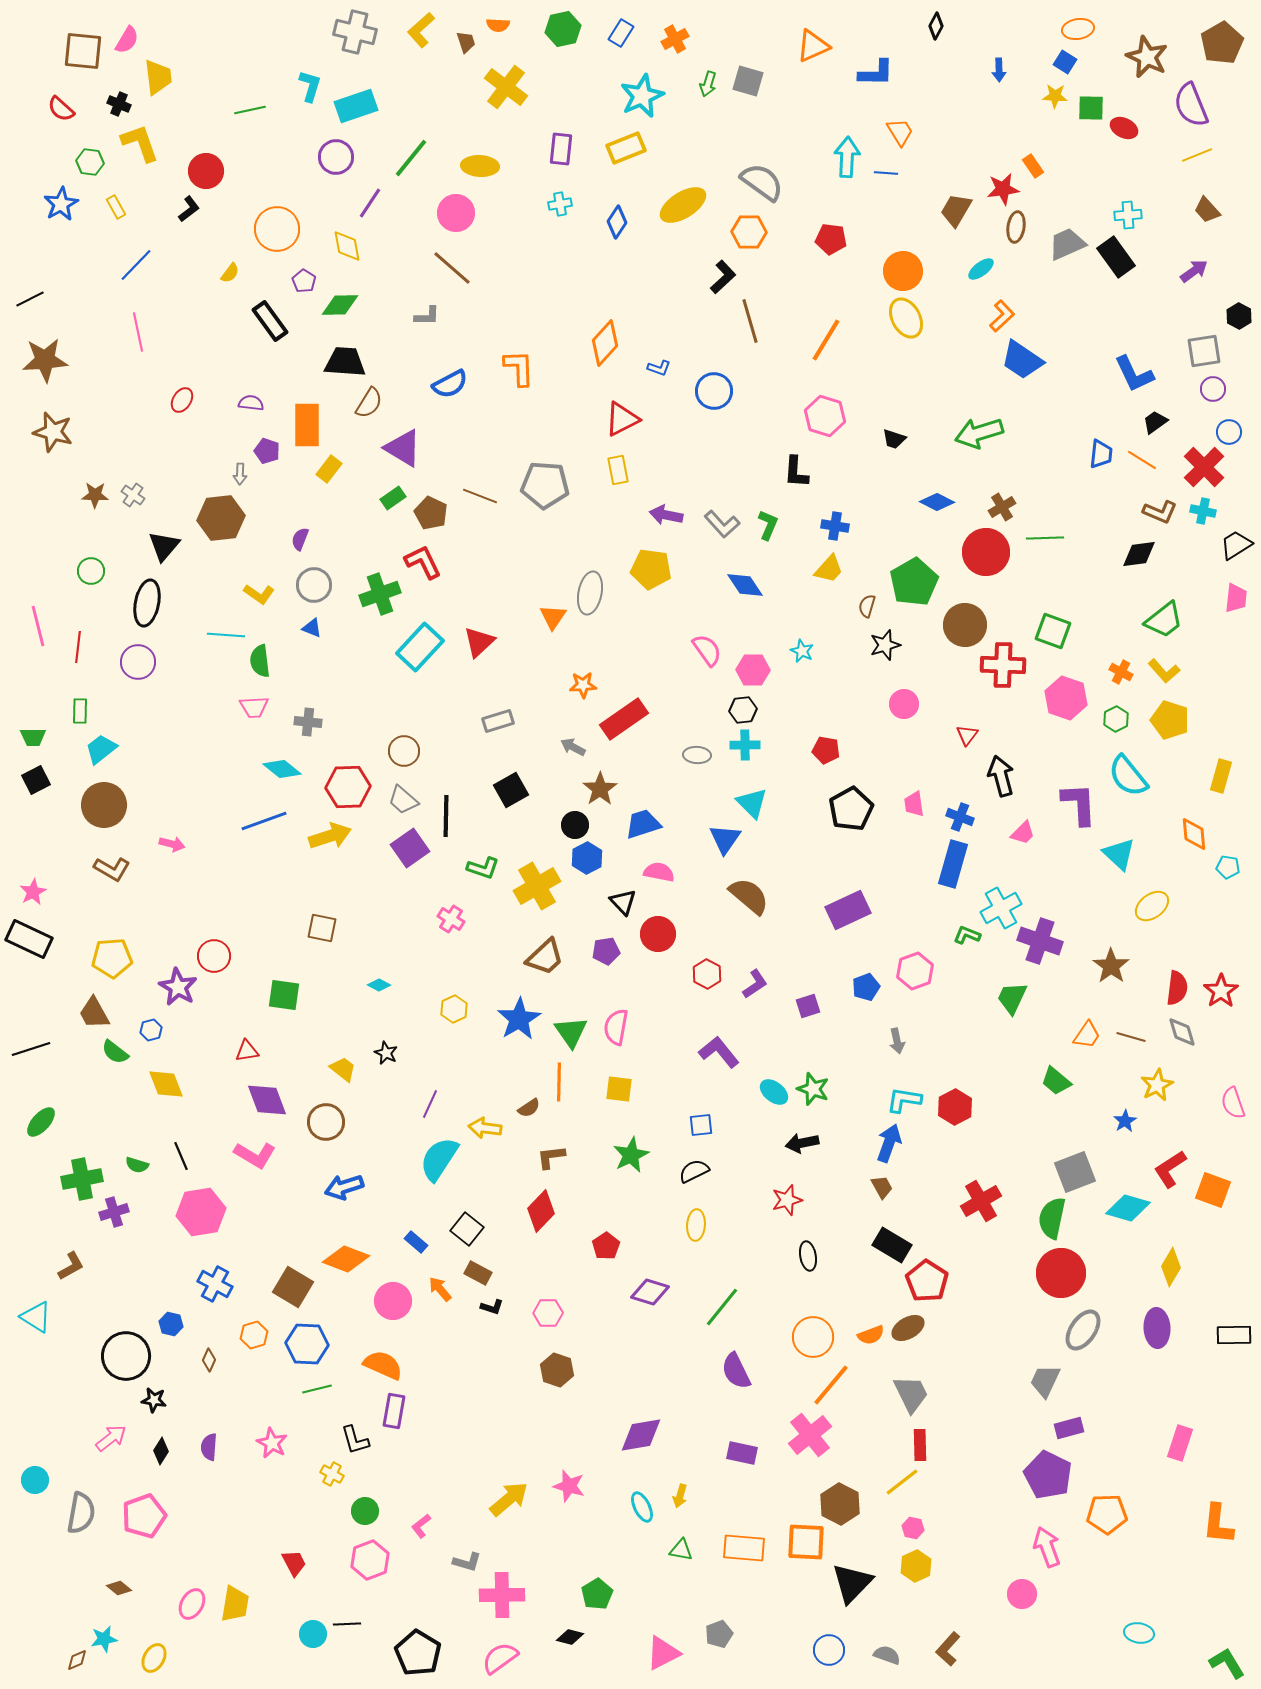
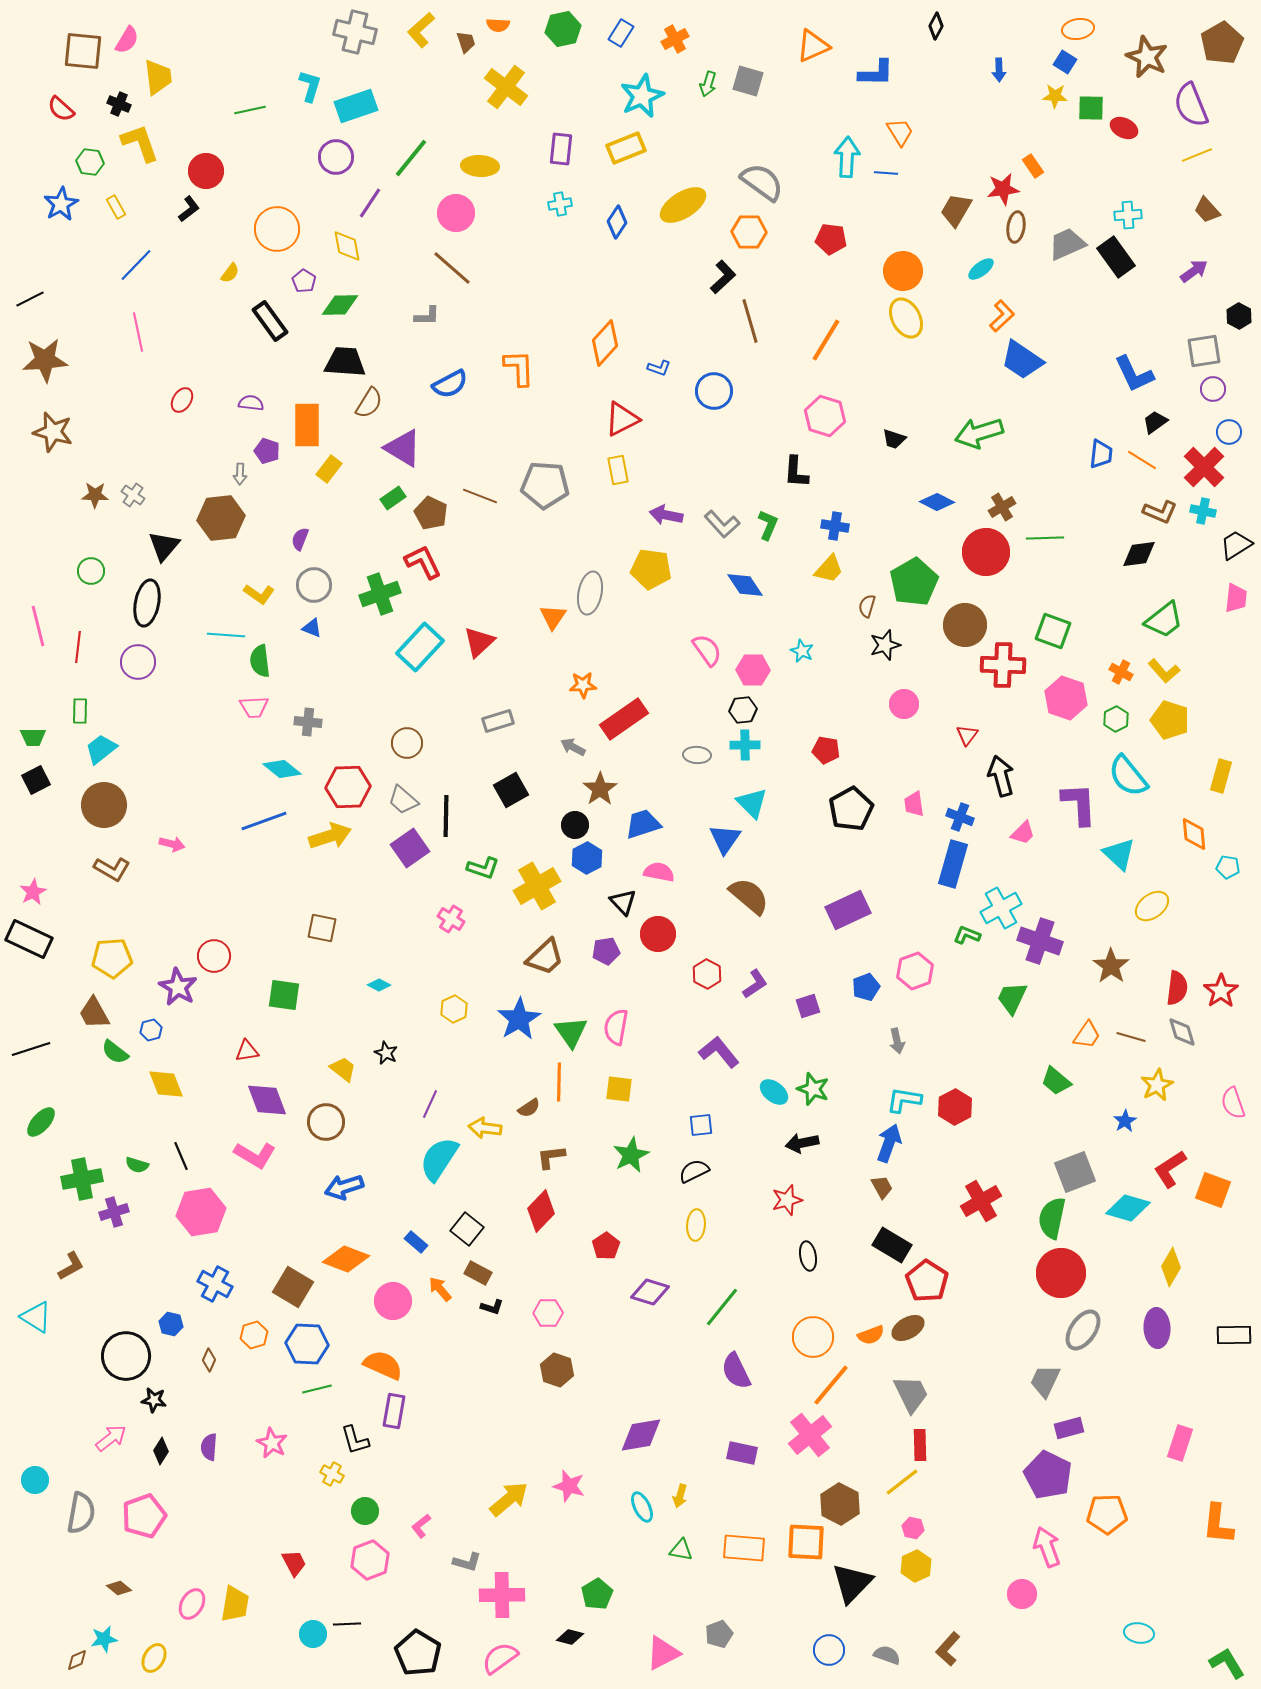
brown circle at (404, 751): moved 3 px right, 8 px up
